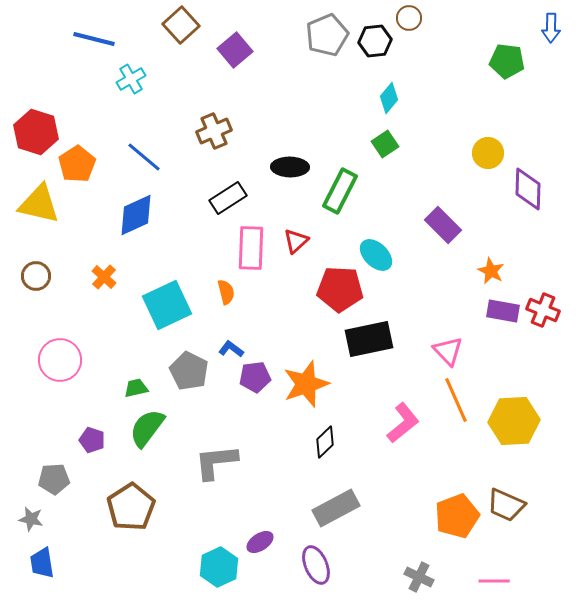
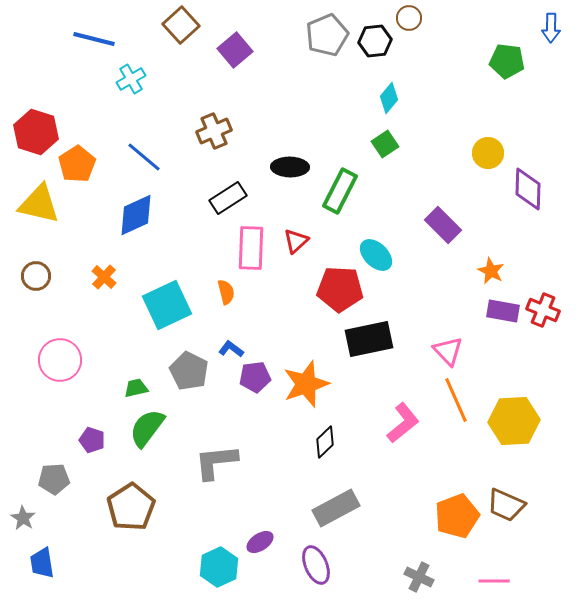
gray star at (31, 519): moved 8 px left, 1 px up; rotated 20 degrees clockwise
